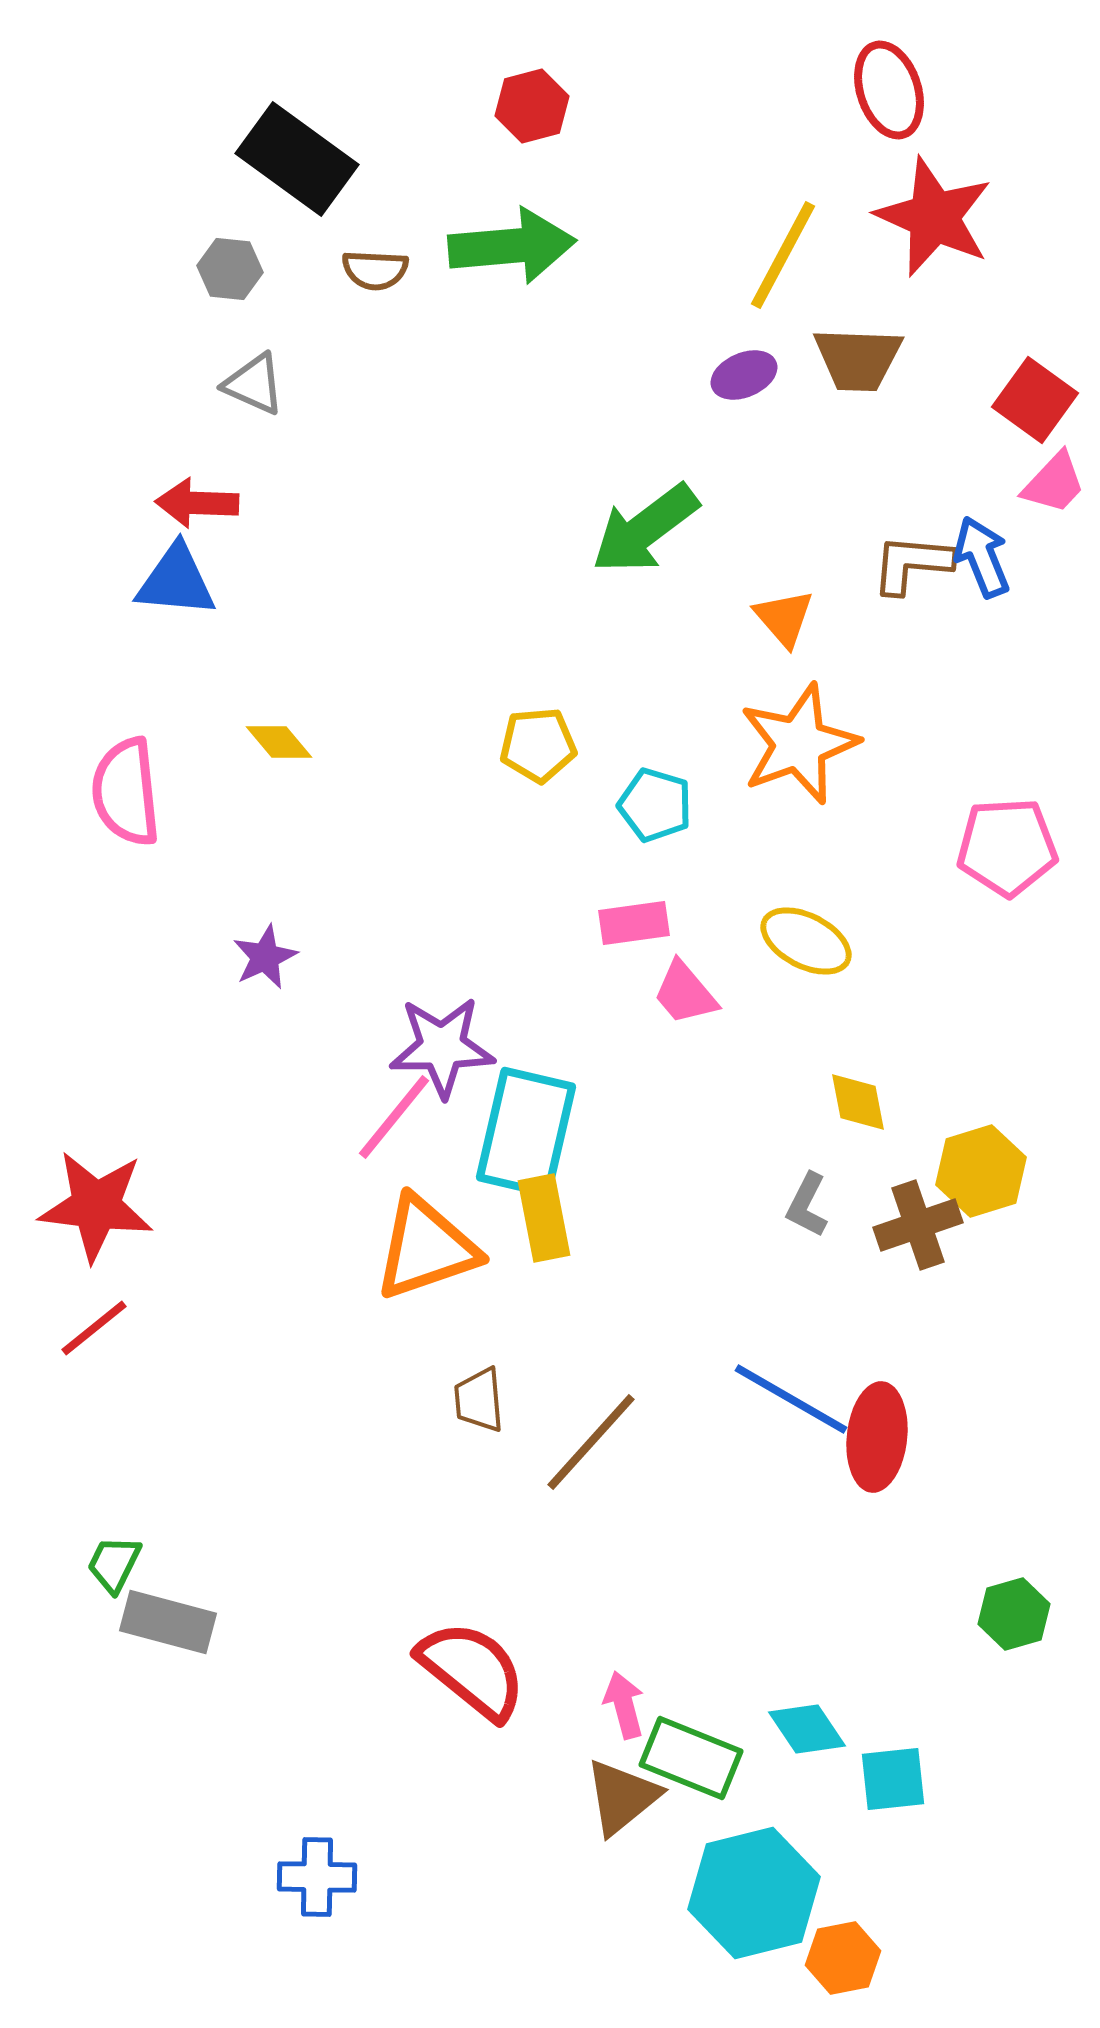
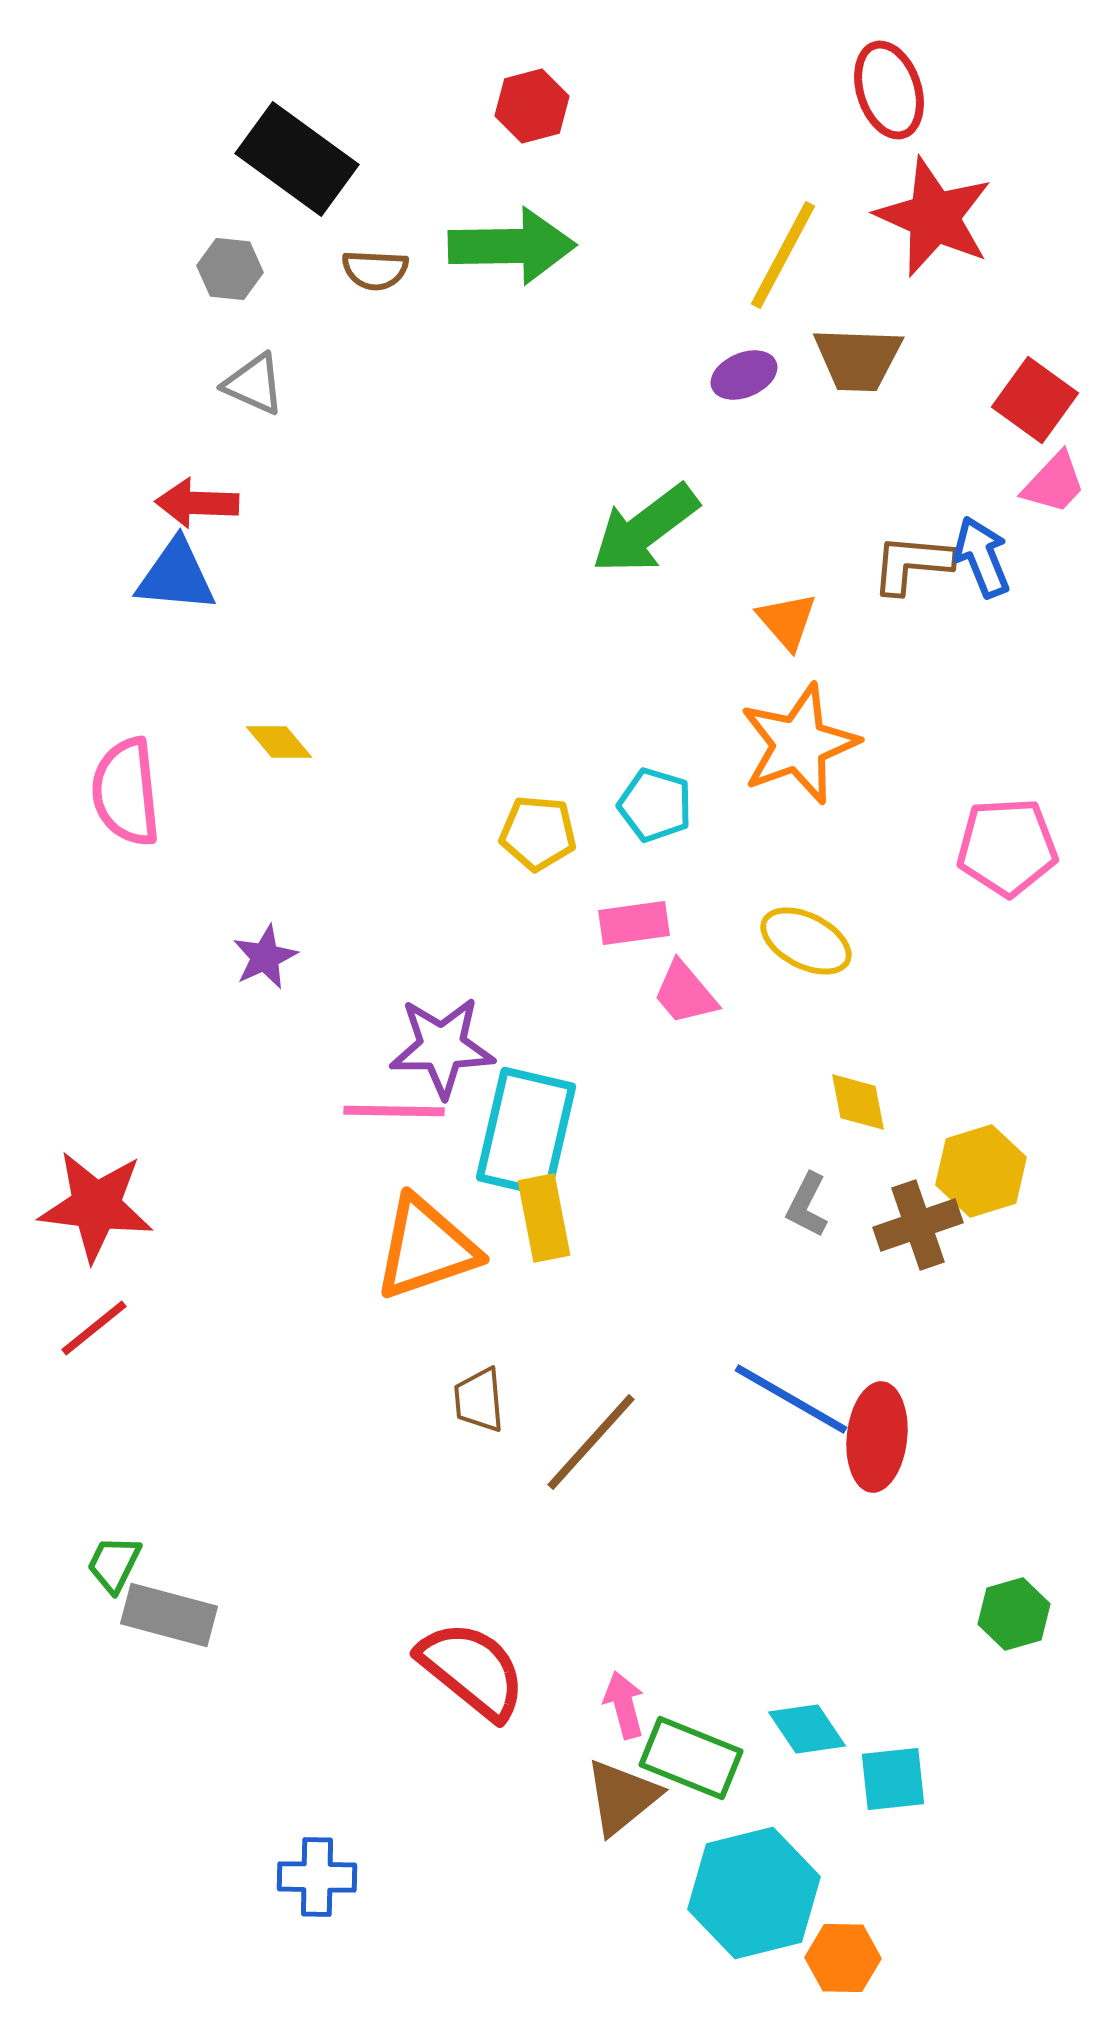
green arrow at (512, 246): rotated 4 degrees clockwise
blue triangle at (176, 581): moved 5 px up
orange triangle at (784, 618): moved 3 px right, 3 px down
yellow pentagon at (538, 745): moved 88 px down; rotated 10 degrees clockwise
pink line at (394, 1117): moved 6 px up; rotated 52 degrees clockwise
gray rectangle at (168, 1622): moved 1 px right, 7 px up
orange hexagon at (843, 1958): rotated 12 degrees clockwise
